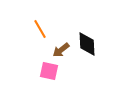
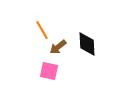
orange line: moved 2 px right, 1 px down
brown arrow: moved 3 px left, 3 px up
